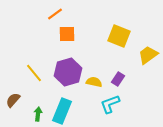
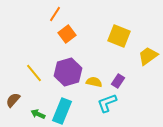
orange line: rotated 21 degrees counterclockwise
orange square: rotated 36 degrees counterclockwise
yellow trapezoid: moved 1 px down
purple rectangle: moved 2 px down
cyan L-shape: moved 3 px left, 1 px up
green arrow: rotated 72 degrees counterclockwise
